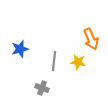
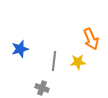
yellow star: rotated 14 degrees counterclockwise
